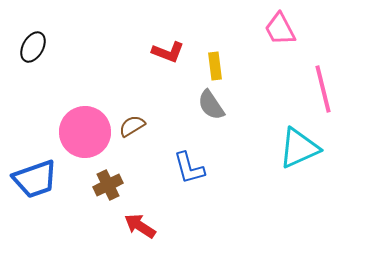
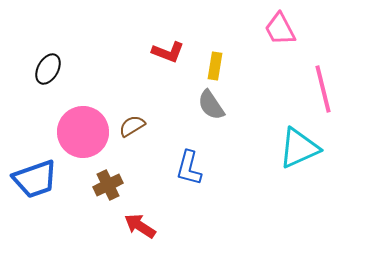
black ellipse: moved 15 px right, 22 px down
yellow rectangle: rotated 16 degrees clockwise
pink circle: moved 2 px left
blue L-shape: rotated 30 degrees clockwise
